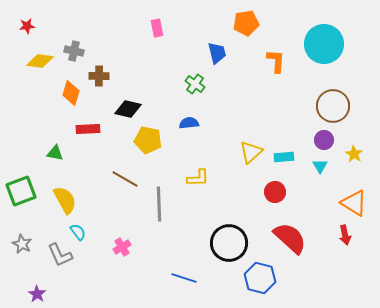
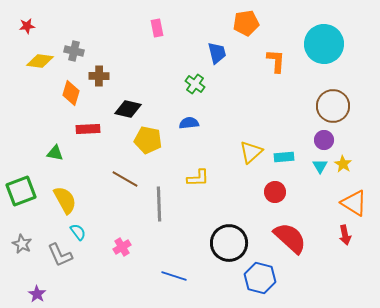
yellow star: moved 11 px left, 10 px down
blue line: moved 10 px left, 2 px up
